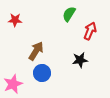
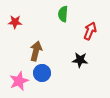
green semicircle: moved 6 px left; rotated 28 degrees counterclockwise
red star: moved 2 px down
brown arrow: rotated 18 degrees counterclockwise
black star: rotated 14 degrees clockwise
pink star: moved 6 px right, 3 px up
